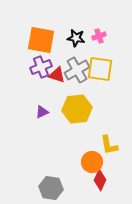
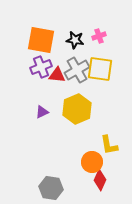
black star: moved 1 px left, 2 px down
red triangle: rotated 12 degrees counterclockwise
yellow hexagon: rotated 16 degrees counterclockwise
